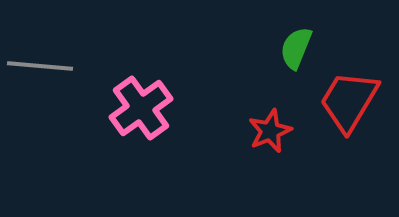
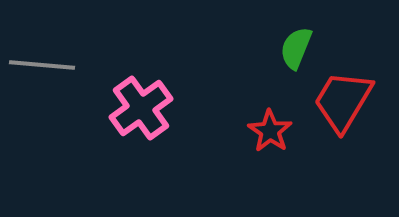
gray line: moved 2 px right, 1 px up
red trapezoid: moved 6 px left
red star: rotated 15 degrees counterclockwise
